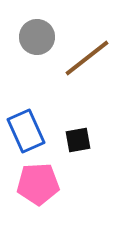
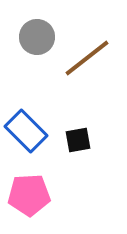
blue rectangle: rotated 21 degrees counterclockwise
pink pentagon: moved 9 px left, 11 px down
